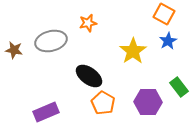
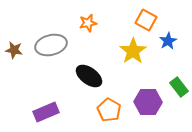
orange square: moved 18 px left, 6 px down
gray ellipse: moved 4 px down
orange pentagon: moved 6 px right, 7 px down
